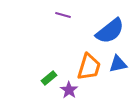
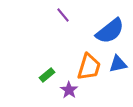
purple line: rotated 35 degrees clockwise
green rectangle: moved 2 px left, 3 px up
